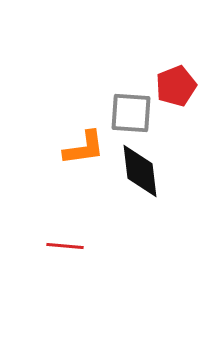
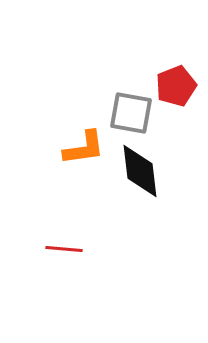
gray square: rotated 6 degrees clockwise
red line: moved 1 px left, 3 px down
